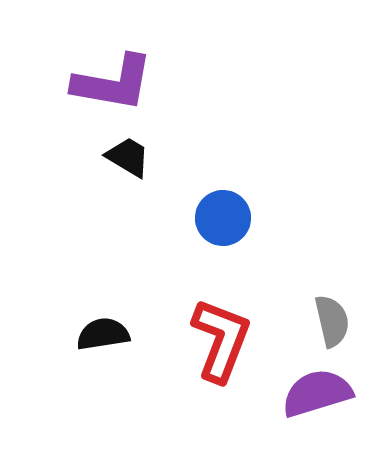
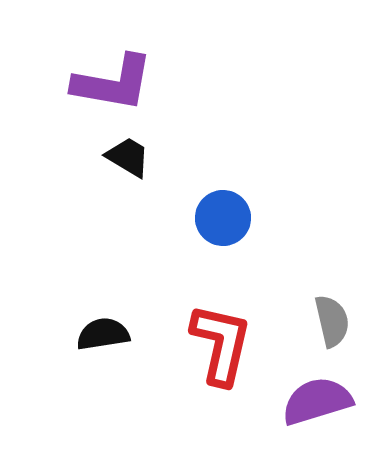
red L-shape: moved 4 px down; rotated 8 degrees counterclockwise
purple semicircle: moved 8 px down
